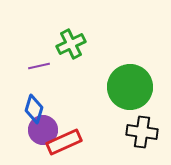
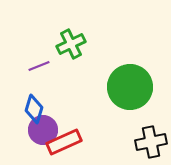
purple line: rotated 10 degrees counterclockwise
black cross: moved 9 px right, 10 px down; rotated 20 degrees counterclockwise
